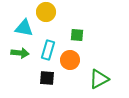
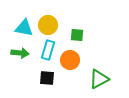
yellow circle: moved 2 px right, 13 px down
